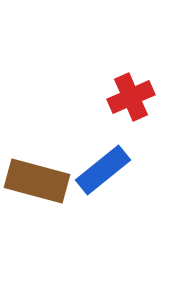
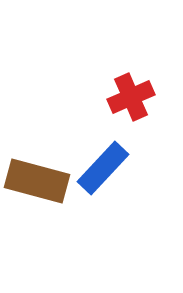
blue rectangle: moved 2 px up; rotated 8 degrees counterclockwise
